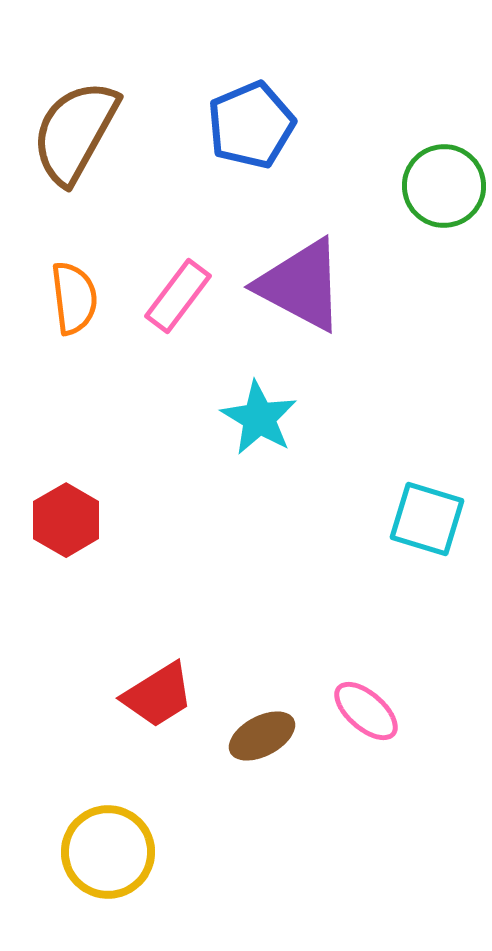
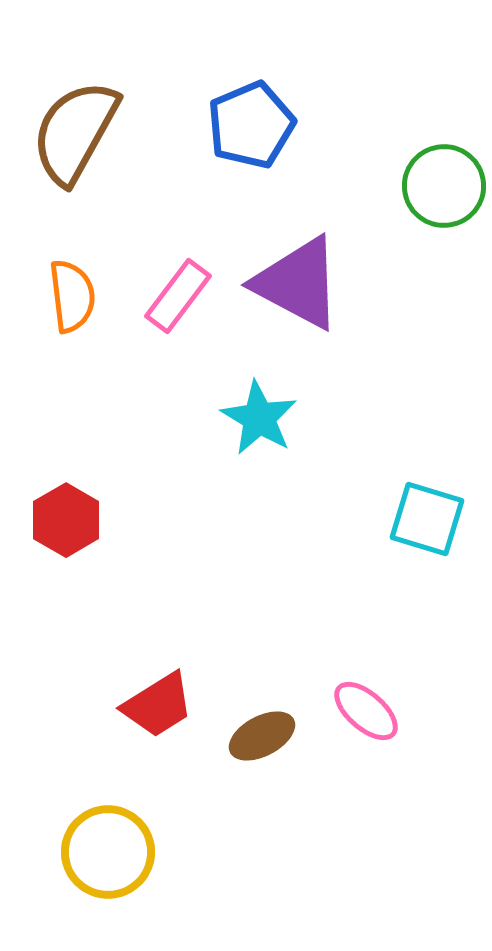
purple triangle: moved 3 px left, 2 px up
orange semicircle: moved 2 px left, 2 px up
red trapezoid: moved 10 px down
